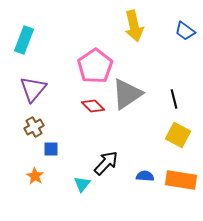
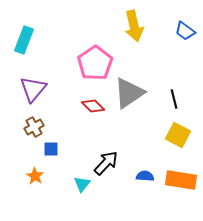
pink pentagon: moved 3 px up
gray triangle: moved 2 px right, 1 px up
